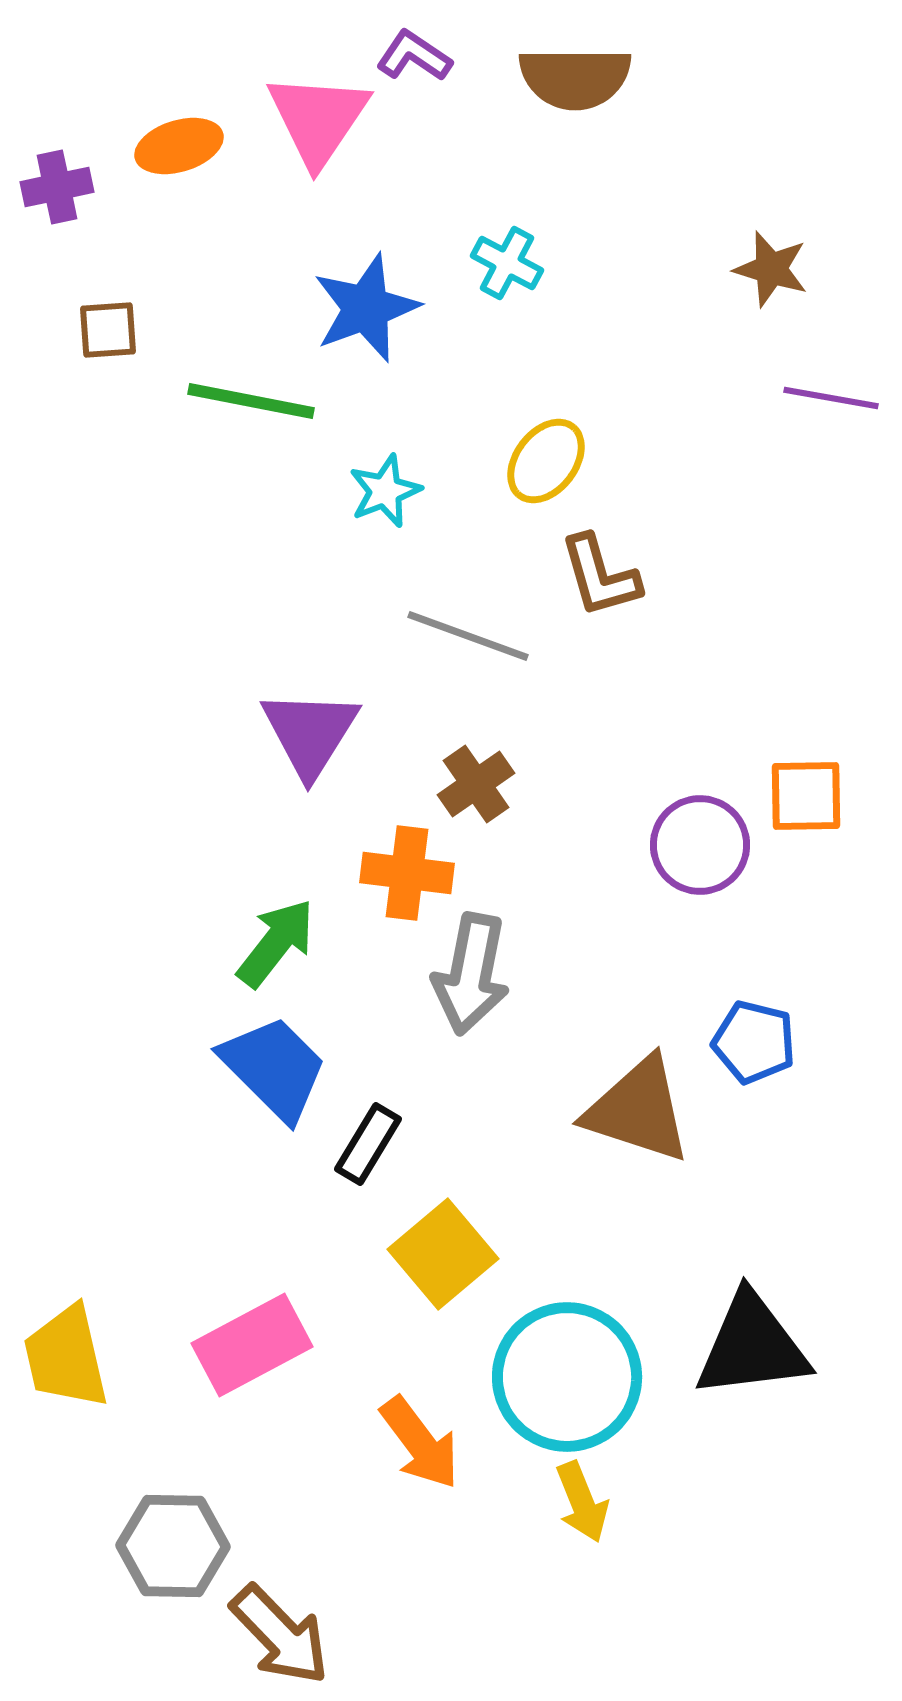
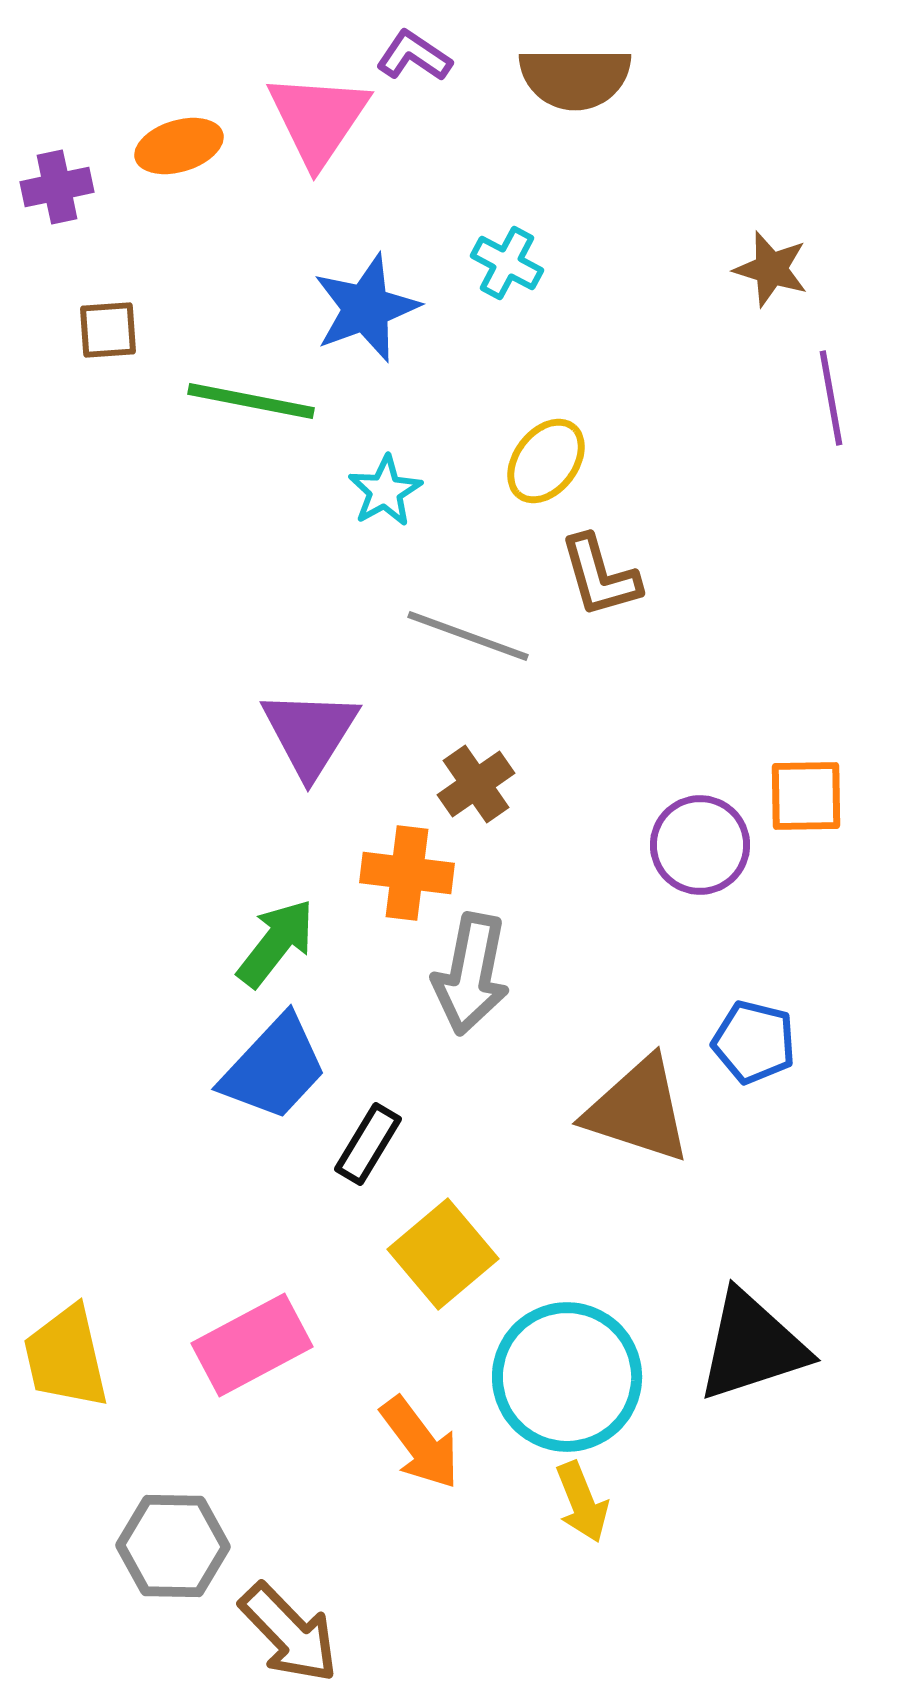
purple line: rotated 70 degrees clockwise
cyan star: rotated 8 degrees counterclockwise
blue trapezoid: rotated 88 degrees clockwise
black triangle: rotated 11 degrees counterclockwise
brown arrow: moved 9 px right, 2 px up
